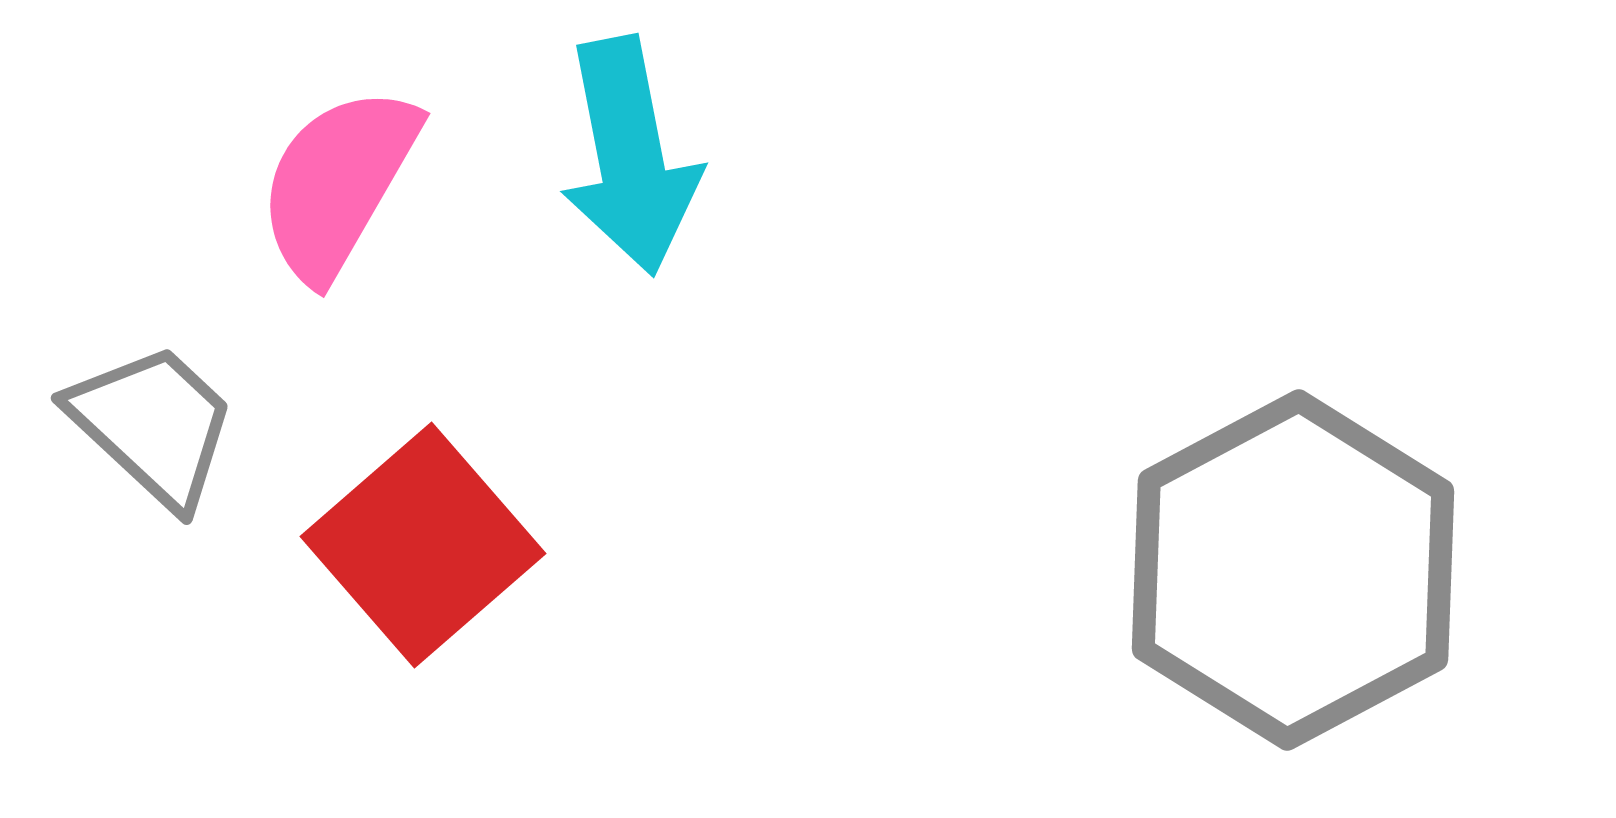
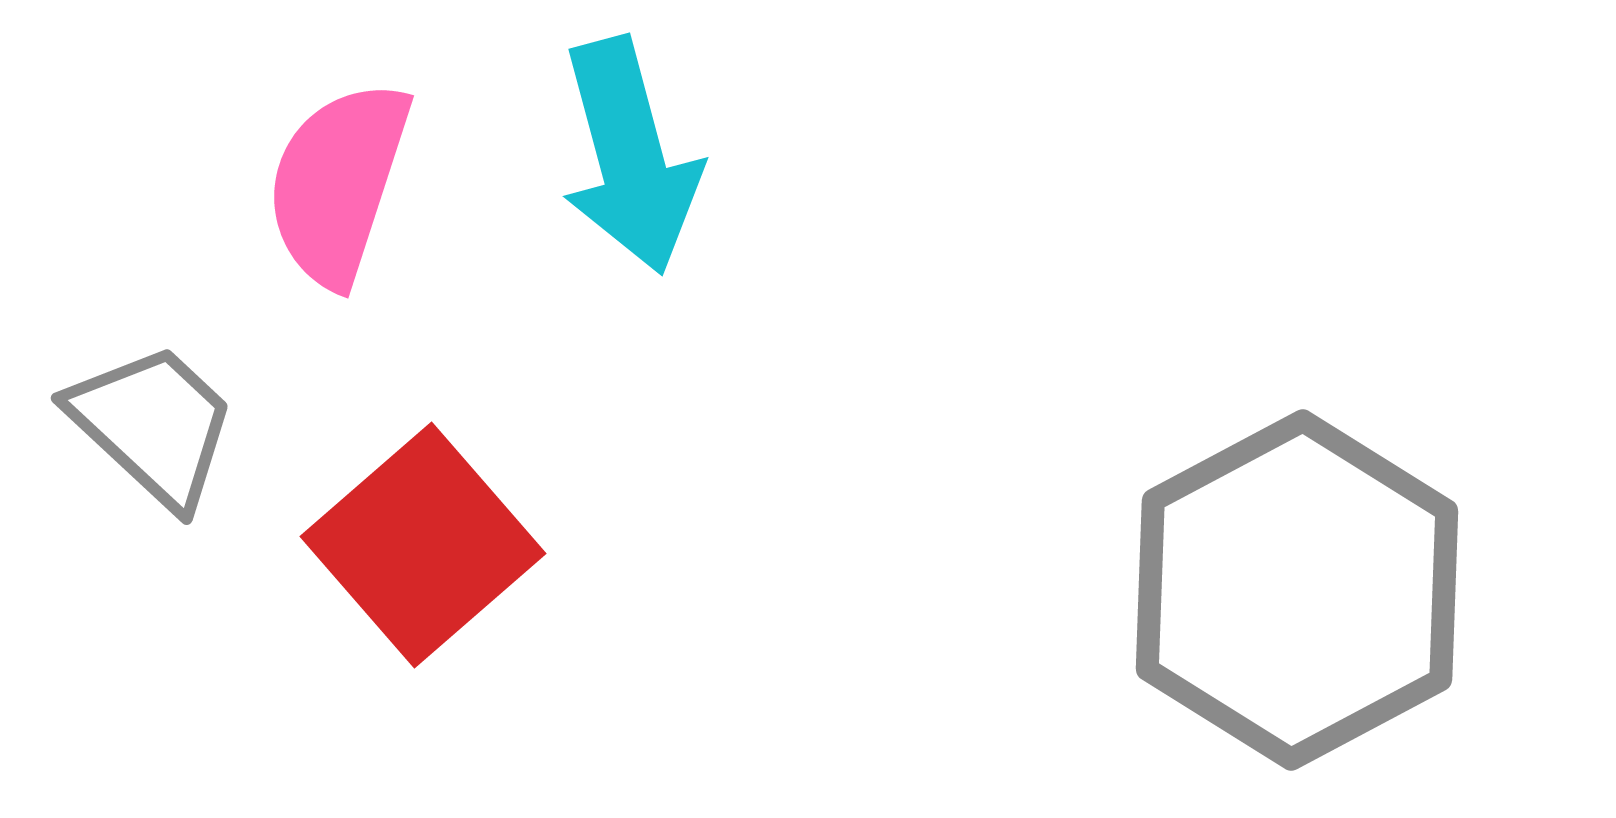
cyan arrow: rotated 4 degrees counterclockwise
pink semicircle: rotated 12 degrees counterclockwise
gray hexagon: moved 4 px right, 20 px down
